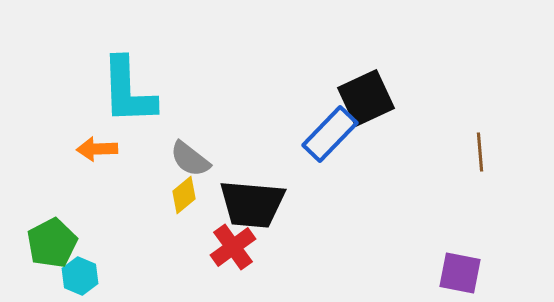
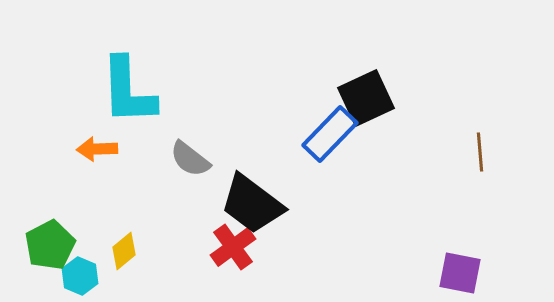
yellow diamond: moved 60 px left, 56 px down
black trapezoid: rotated 32 degrees clockwise
green pentagon: moved 2 px left, 2 px down
